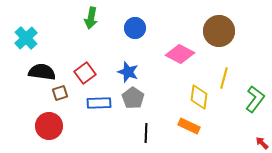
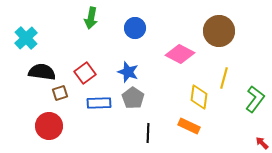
black line: moved 2 px right
